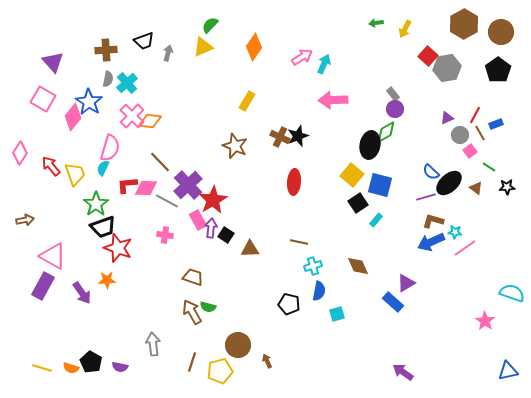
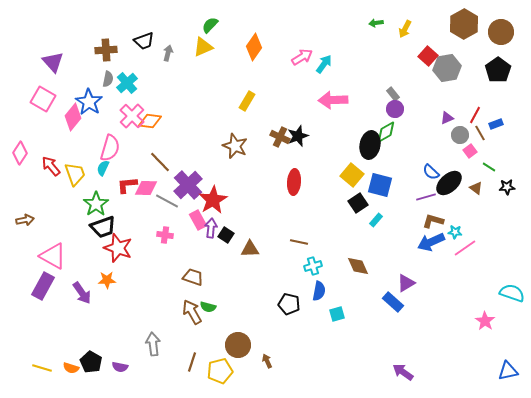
cyan arrow at (324, 64): rotated 12 degrees clockwise
